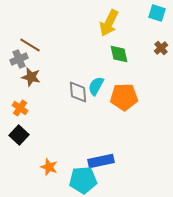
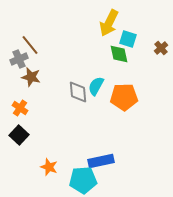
cyan square: moved 29 px left, 26 px down
brown line: rotated 20 degrees clockwise
